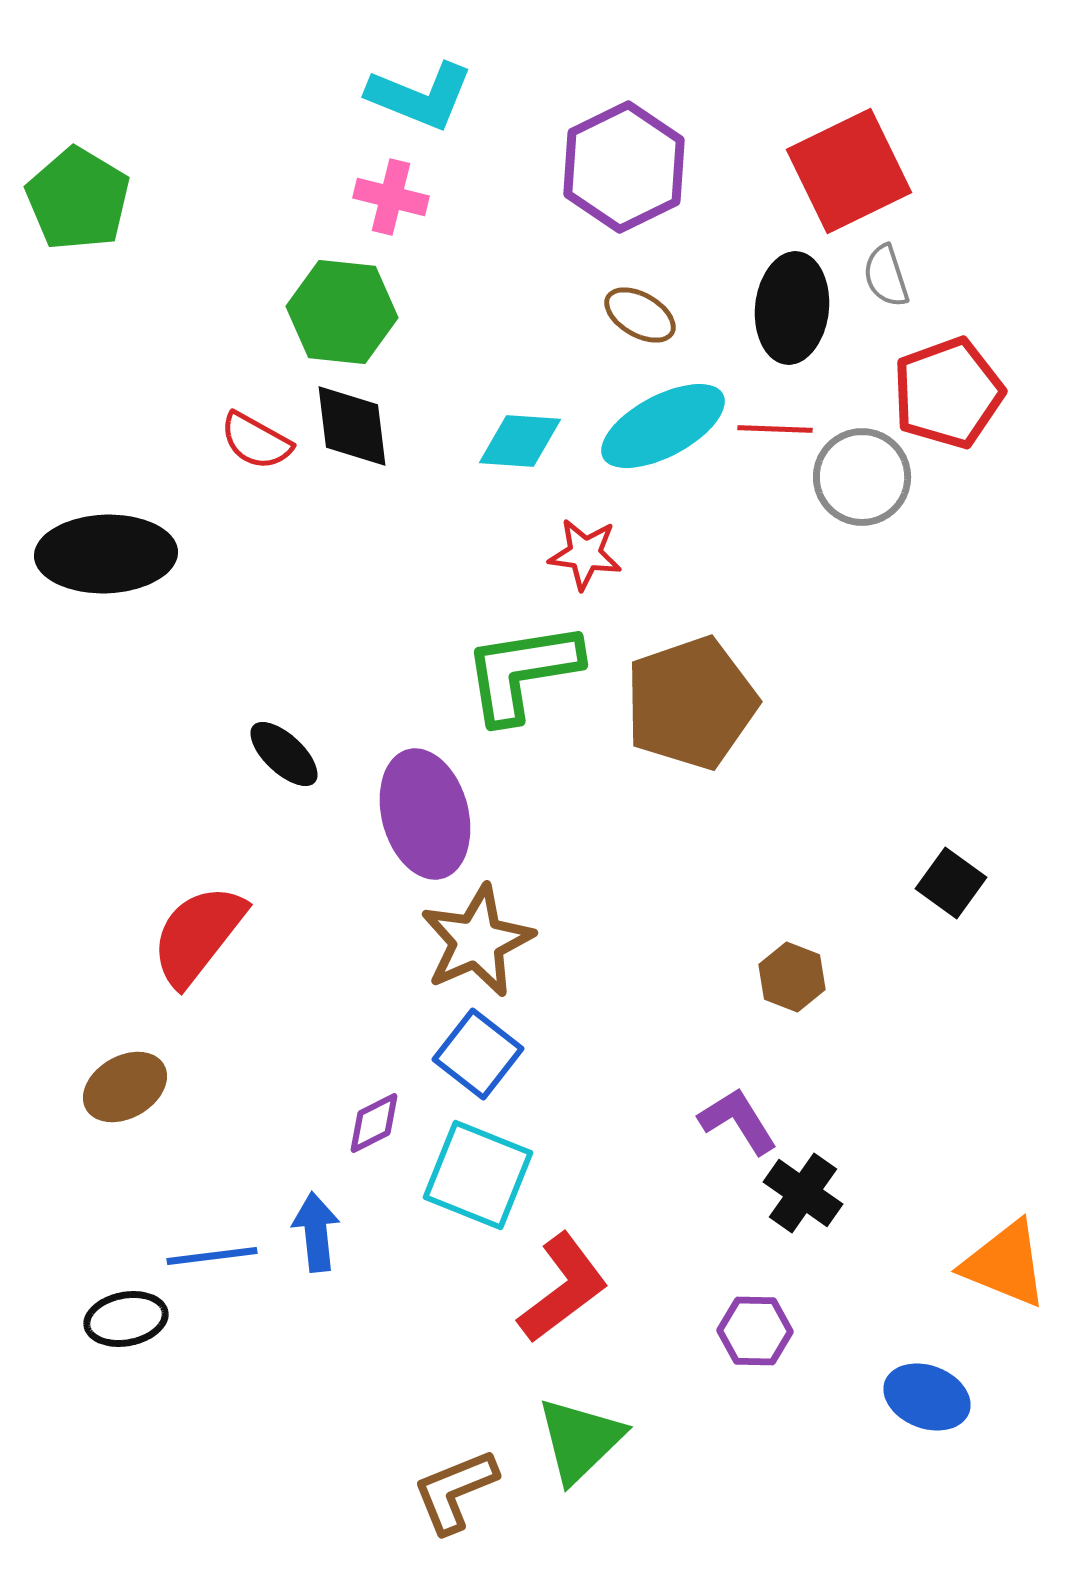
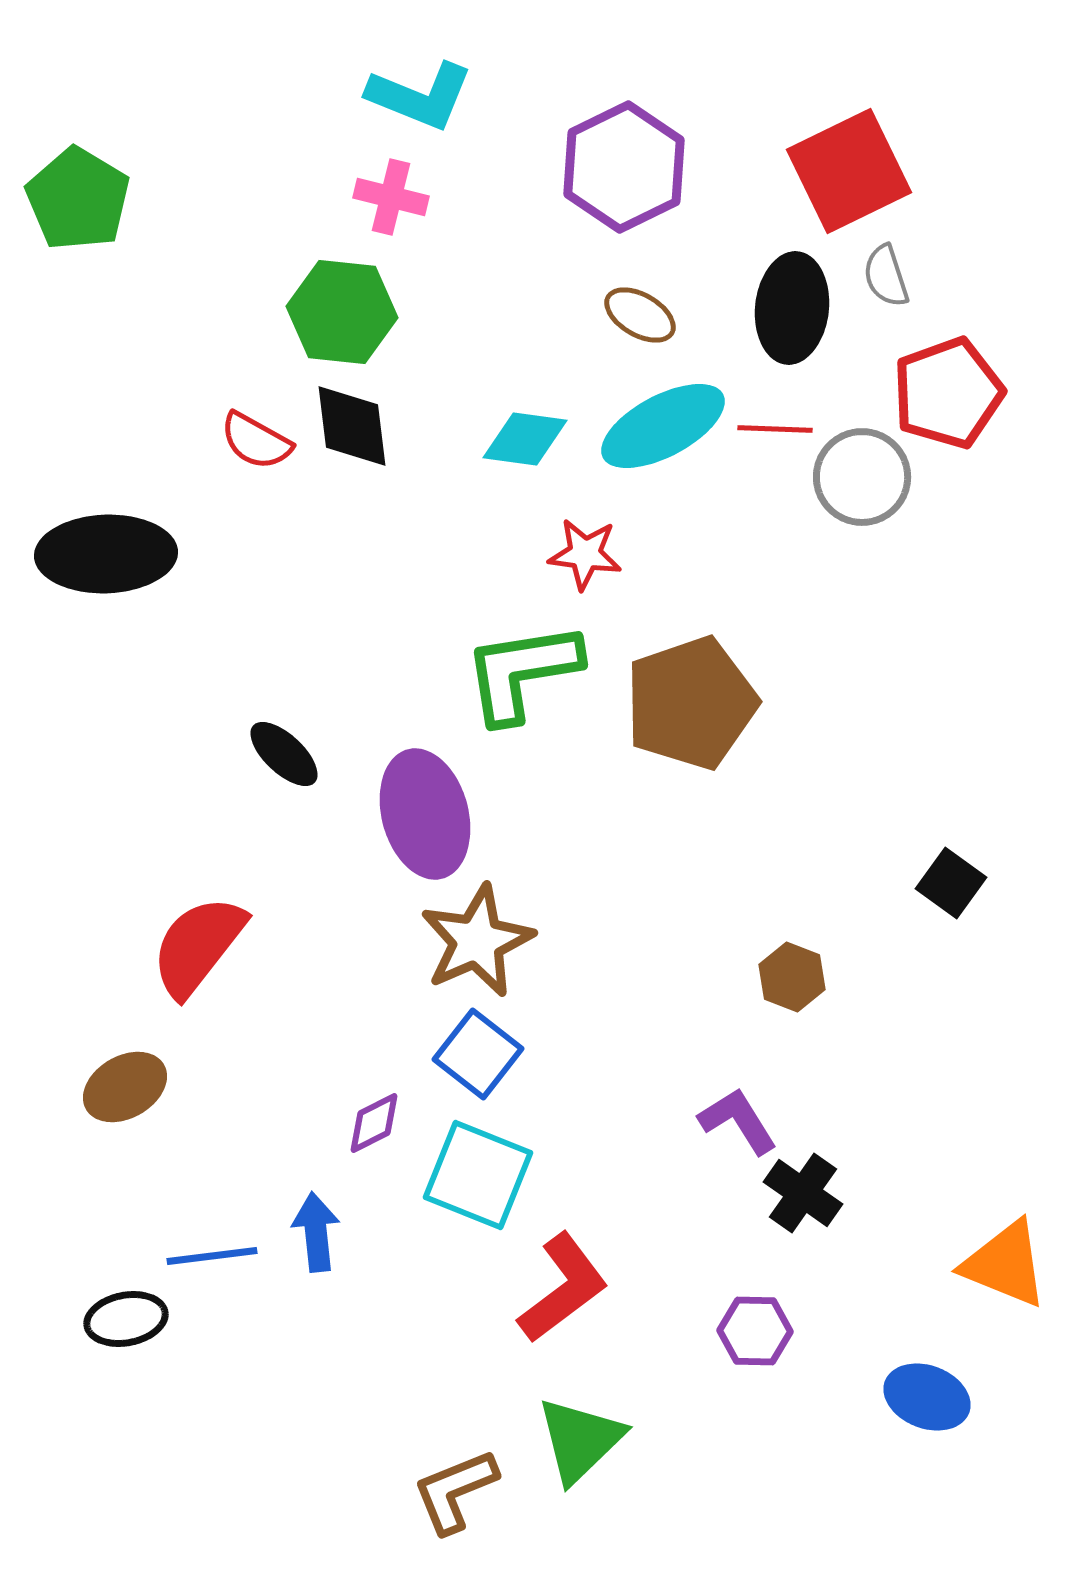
cyan diamond at (520, 441): moved 5 px right, 2 px up; rotated 4 degrees clockwise
red semicircle at (198, 935): moved 11 px down
